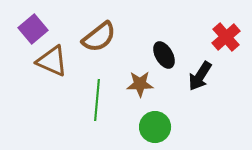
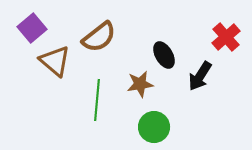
purple square: moved 1 px left, 1 px up
brown triangle: moved 3 px right; rotated 16 degrees clockwise
brown star: rotated 8 degrees counterclockwise
green circle: moved 1 px left
